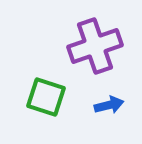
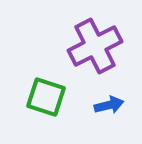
purple cross: rotated 8 degrees counterclockwise
